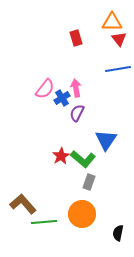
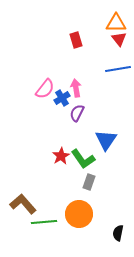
orange triangle: moved 4 px right, 1 px down
red rectangle: moved 2 px down
green L-shape: rotated 15 degrees clockwise
orange circle: moved 3 px left
